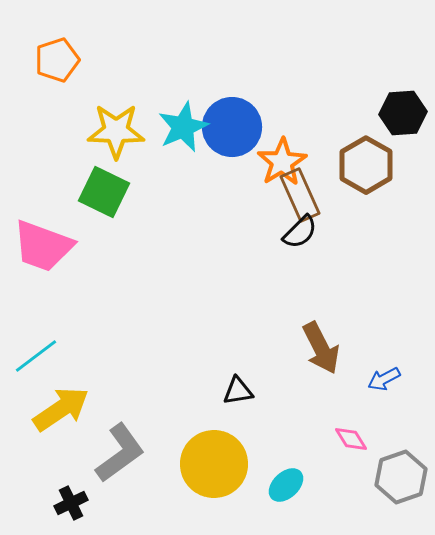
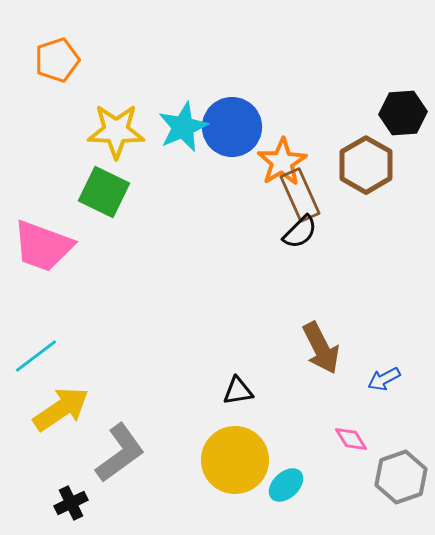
yellow circle: moved 21 px right, 4 px up
